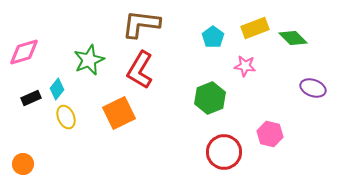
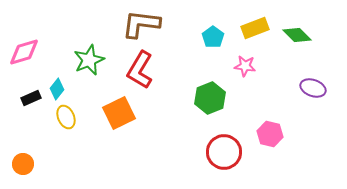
green diamond: moved 4 px right, 3 px up
